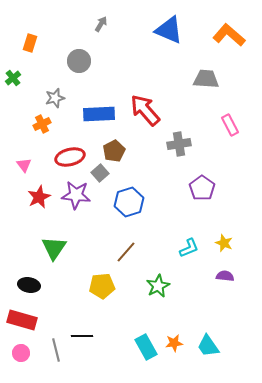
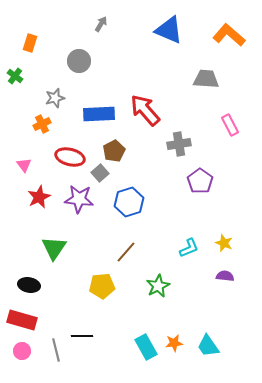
green cross: moved 2 px right, 2 px up; rotated 14 degrees counterclockwise
red ellipse: rotated 28 degrees clockwise
purple pentagon: moved 2 px left, 7 px up
purple star: moved 3 px right, 4 px down
pink circle: moved 1 px right, 2 px up
